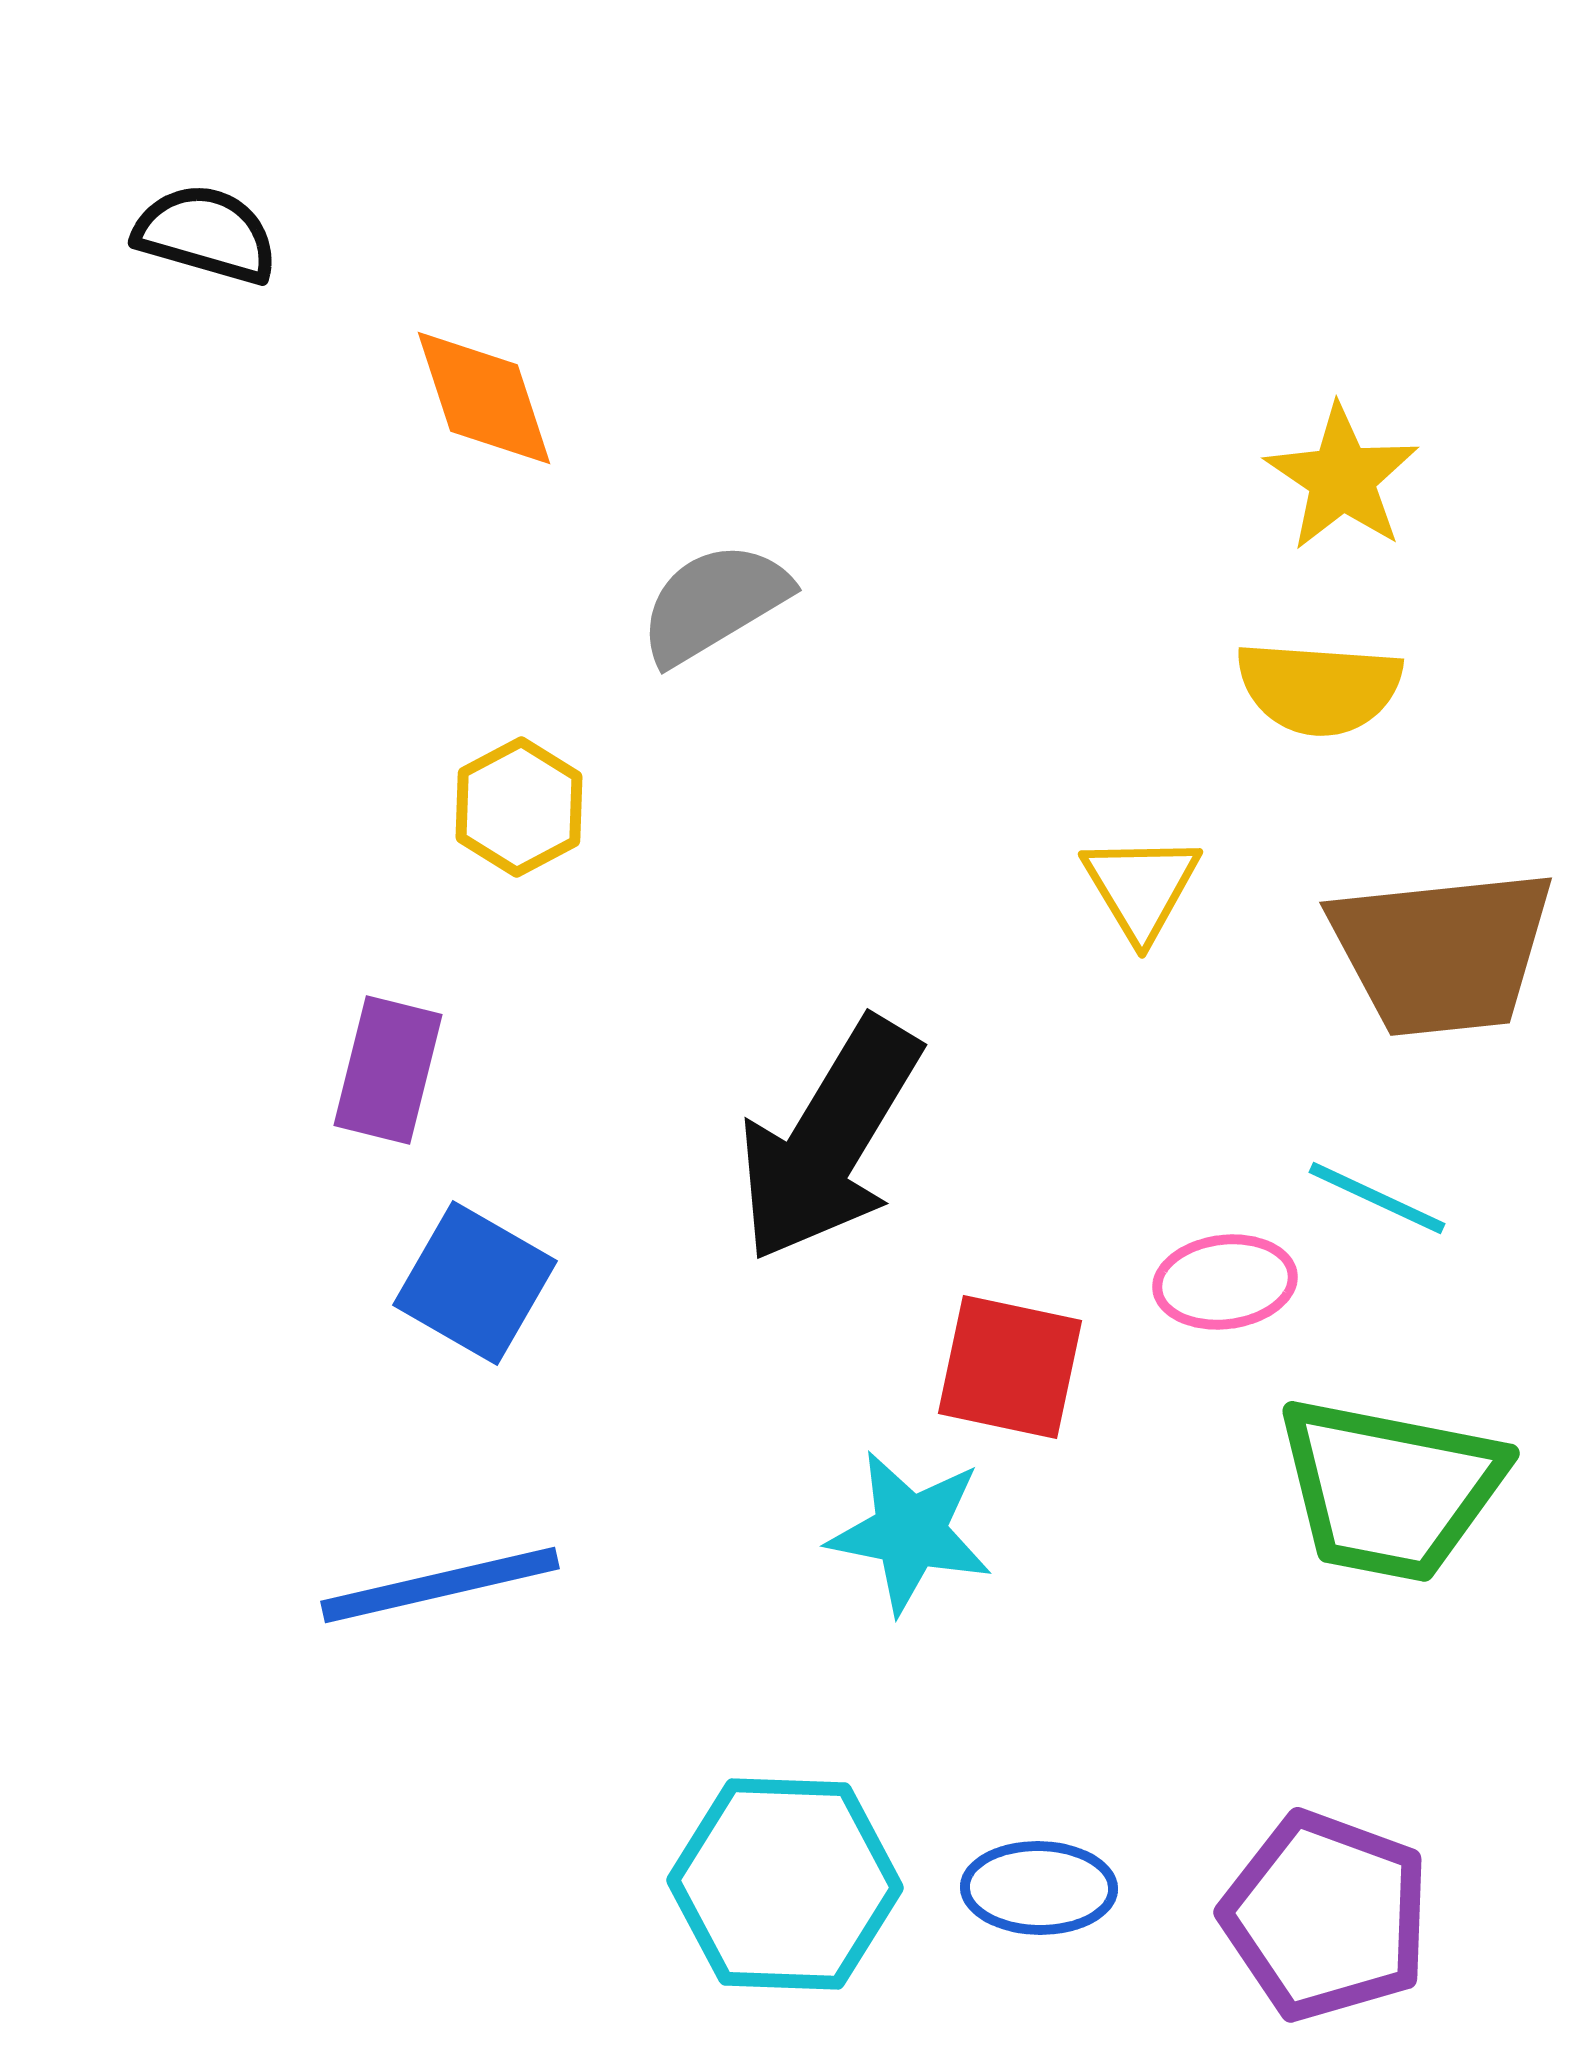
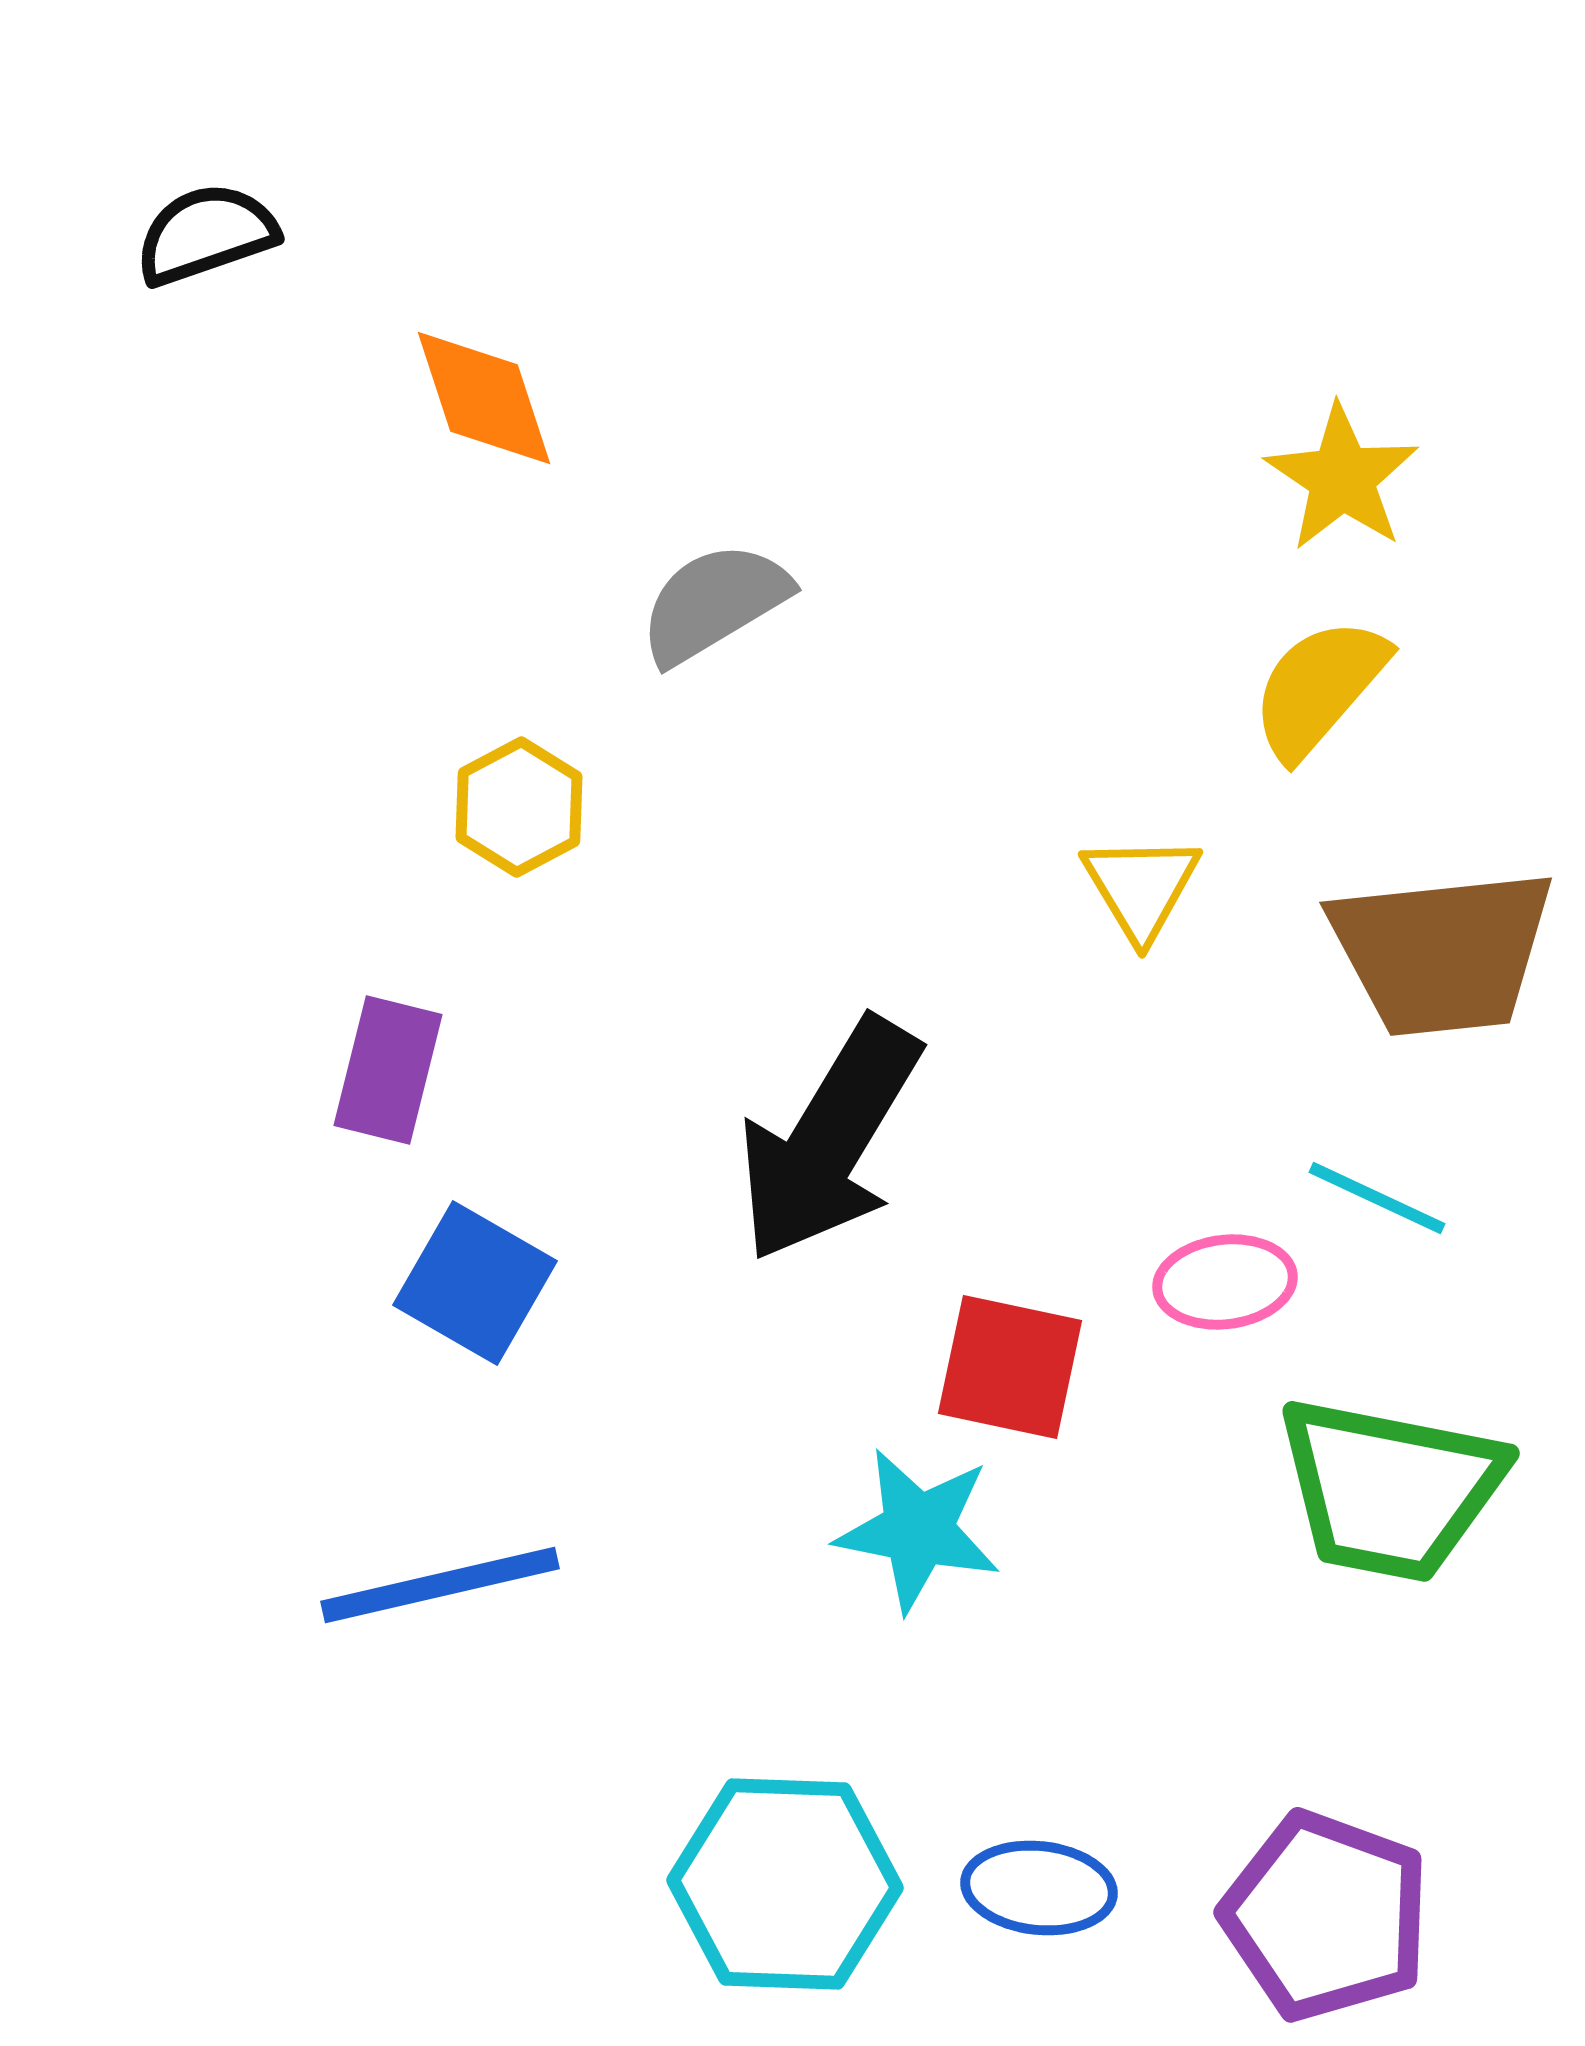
black semicircle: rotated 35 degrees counterclockwise
yellow semicircle: rotated 127 degrees clockwise
cyan star: moved 8 px right, 2 px up
blue ellipse: rotated 5 degrees clockwise
